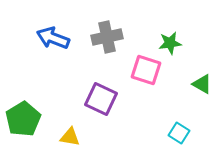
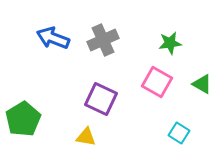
gray cross: moved 4 px left, 3 px down; rotated 12 degrees counterclockwise
pink square: moved 11 px right, 12 px down; rotated 12 degrees clockwise
yellow triangle: moved 16 px right
